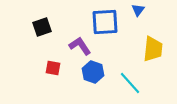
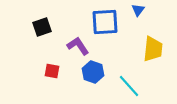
purple L-shape: moved 2 px left
red square: moved 1 px left, 3 px down
cyan line: moved 1 px left, 3 px down
